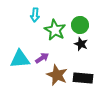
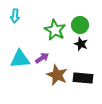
cyan arrow: moved 20 px left, 1 px down
